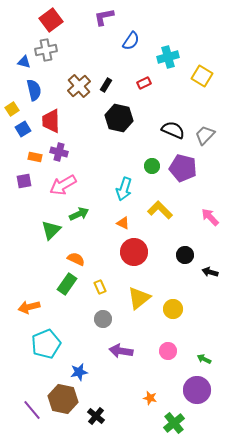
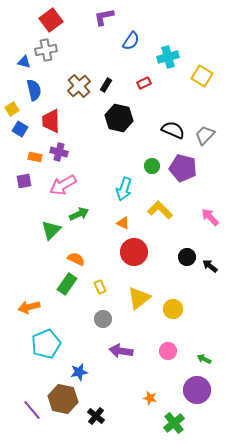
blue square at (23, 129): moved 3 px left; rotated 28 degrees counterclockwise
black circle at (185, 255): moved 2 px right, 2 px down
black arrow at (210, 272): moved 6 px up; rotated 21 degrees clockwise
